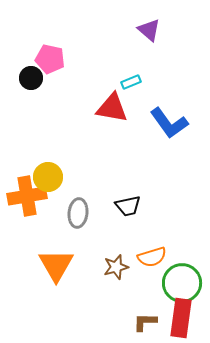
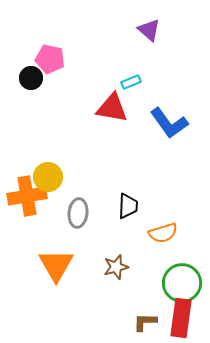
black trapezoid: rotated 76 degrees counterclockwise
orange semicircle: moved 11 px right, 24 px up
